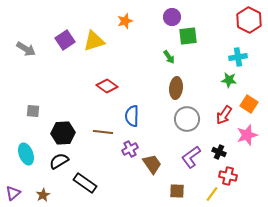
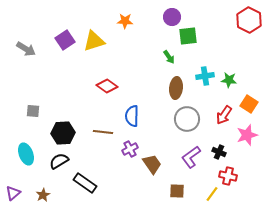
orange star: rotated 21 degrees clockwise
cyan cross: moved 33 px left, 19 px down
